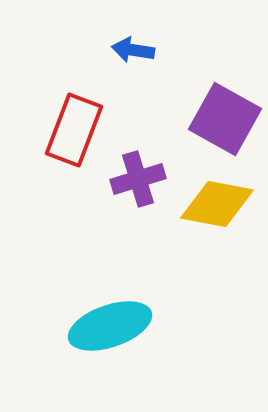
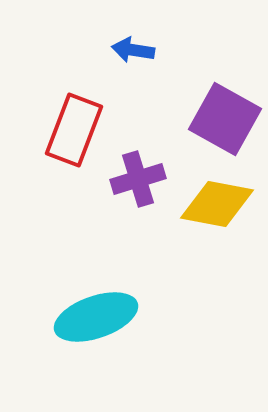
cyan ellipse: moved 14 px left, 9 px up
